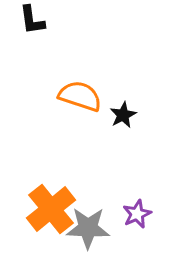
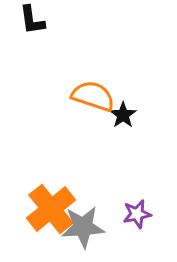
orange semicircle: moved 13 px right
black star: rotated 8 degrees counterclockwise
purple star: rotated 12 degrees clockwise
gray star: moved 5 px left, 1 px up; rotated 6 degrees counterclockwise
